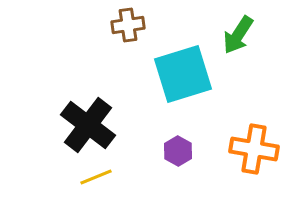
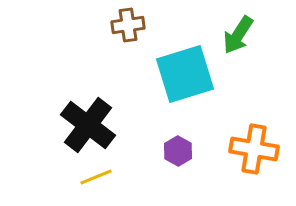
cyan square: moved 2 px right
